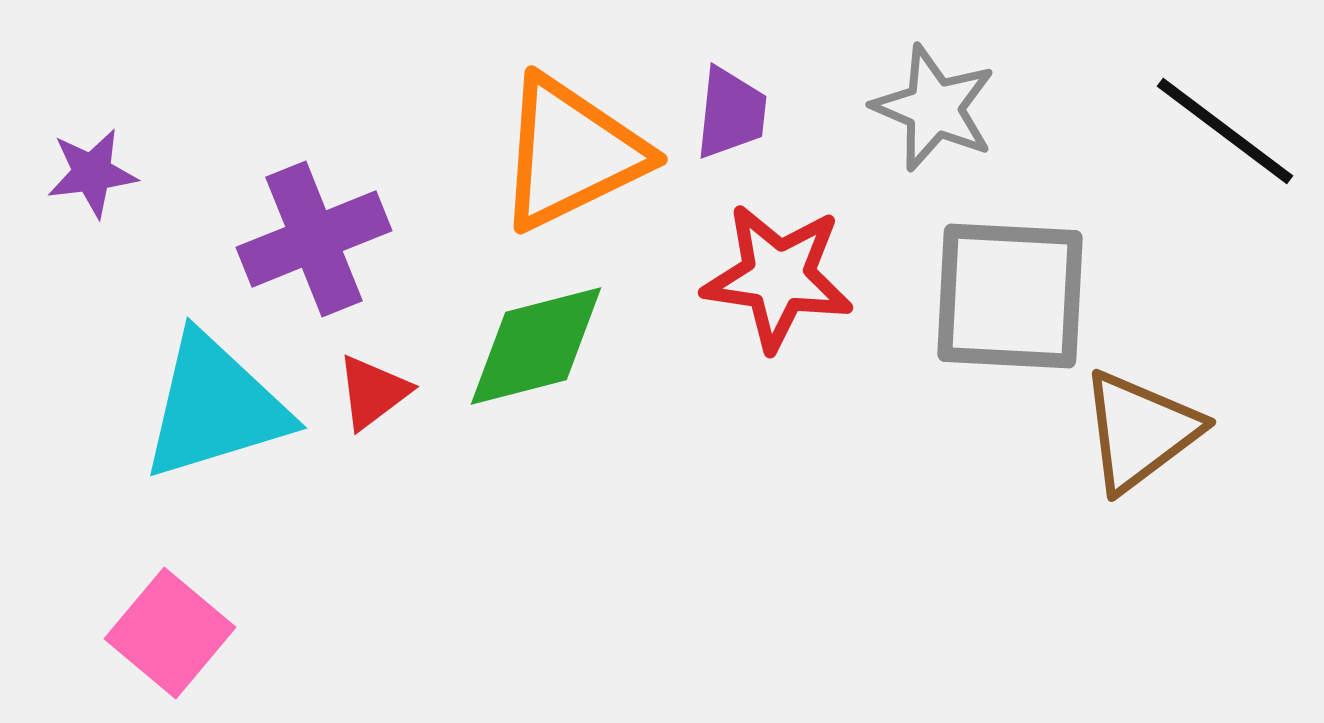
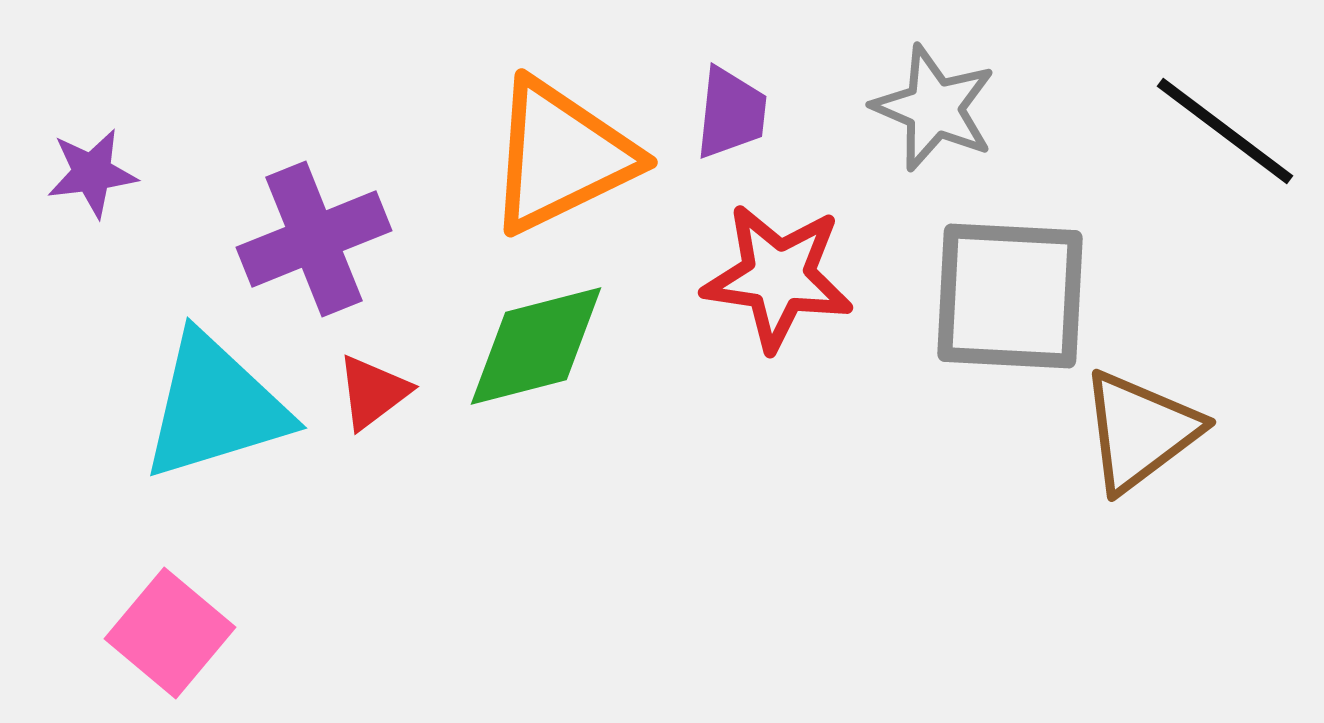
orange triangle: moved 10 px left, 3 px down
